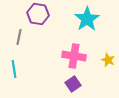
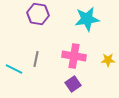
cyan star: rotated 25 degrees clockwise
gray line: moved 17 px right, 22 px down
yellow star: rotated 24 degrees counterclockwise
cyan line: rotated 54 degrees counterclockwise
